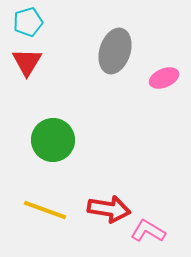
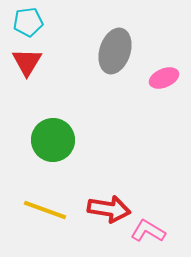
cyan pentagon: rotated 8 degrees clockwise
